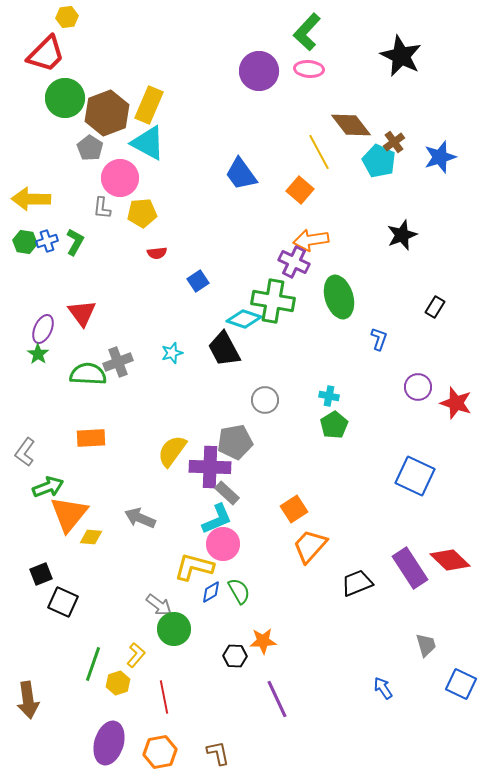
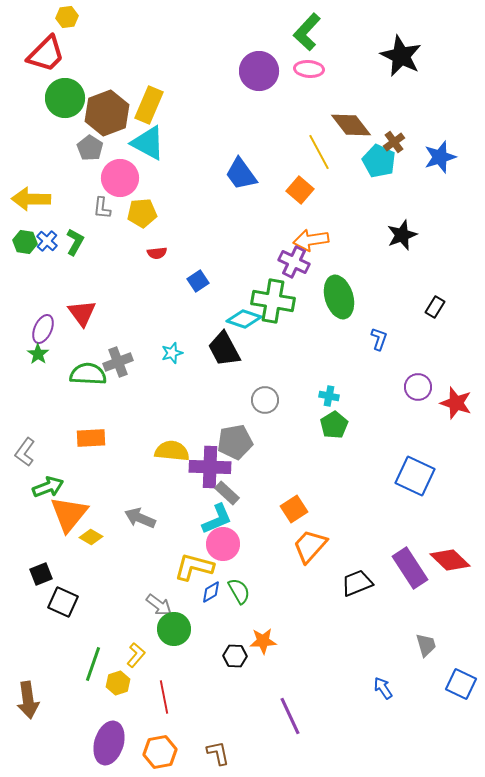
blue cross at (47, 241): rotated 30 degrees counterclockwise
yellow semicircle at (172, 451): rotated 60 degrees clockwise
yellow diamond at (91, 537): rotated 25 degrees clockwise
purple line at (277, 699): moved 13 px right, 17 px down
